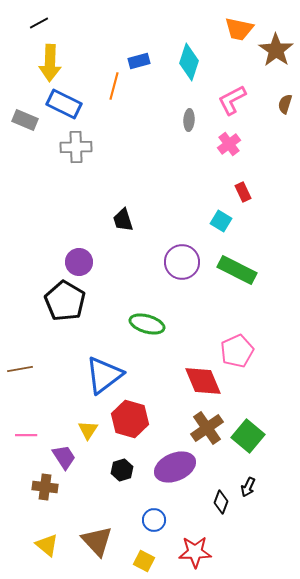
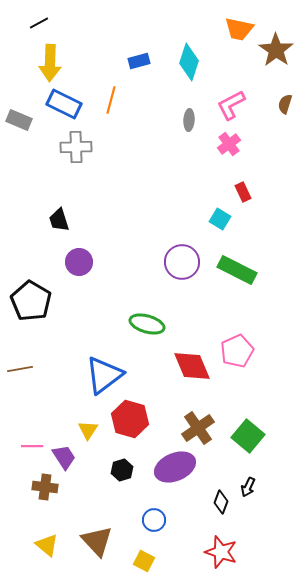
orange line at (114, 86): moved 3 px left, 14 px down
pink L-shape at (232, 100): moved 1 px left, 5 px down
gray rectangle at (25, 120): moved 6 px left
black trapezoid at (123, 220): moved 64 px left
cyan square at (221, 221): moved 1 px left, 2 px up
black pentagon at (65, 301): moved 34 px left
red diamond at (203, 381): moved 11 px left, 15 px up
brown cross at (207, 428): moved 9 px left
pink line at (26, 435): moved 6 px right, 11 px down
red star at (195, 552): moved 26 px right; rotated 20 degrees clockwise
